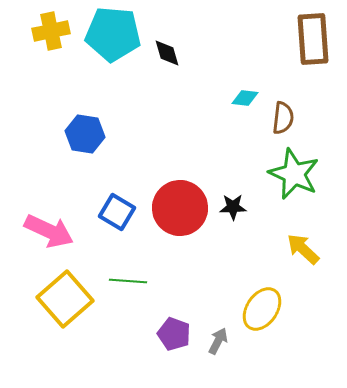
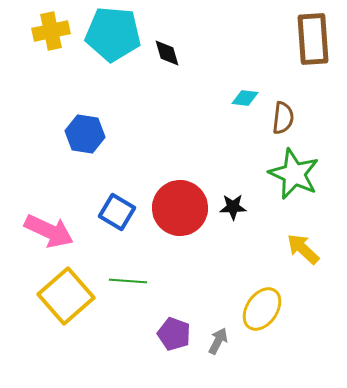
yellow square: moved 1 px right, 3 px up
